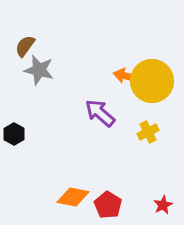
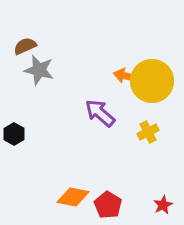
brown semicircle: rotated 30 degrees clockwise
